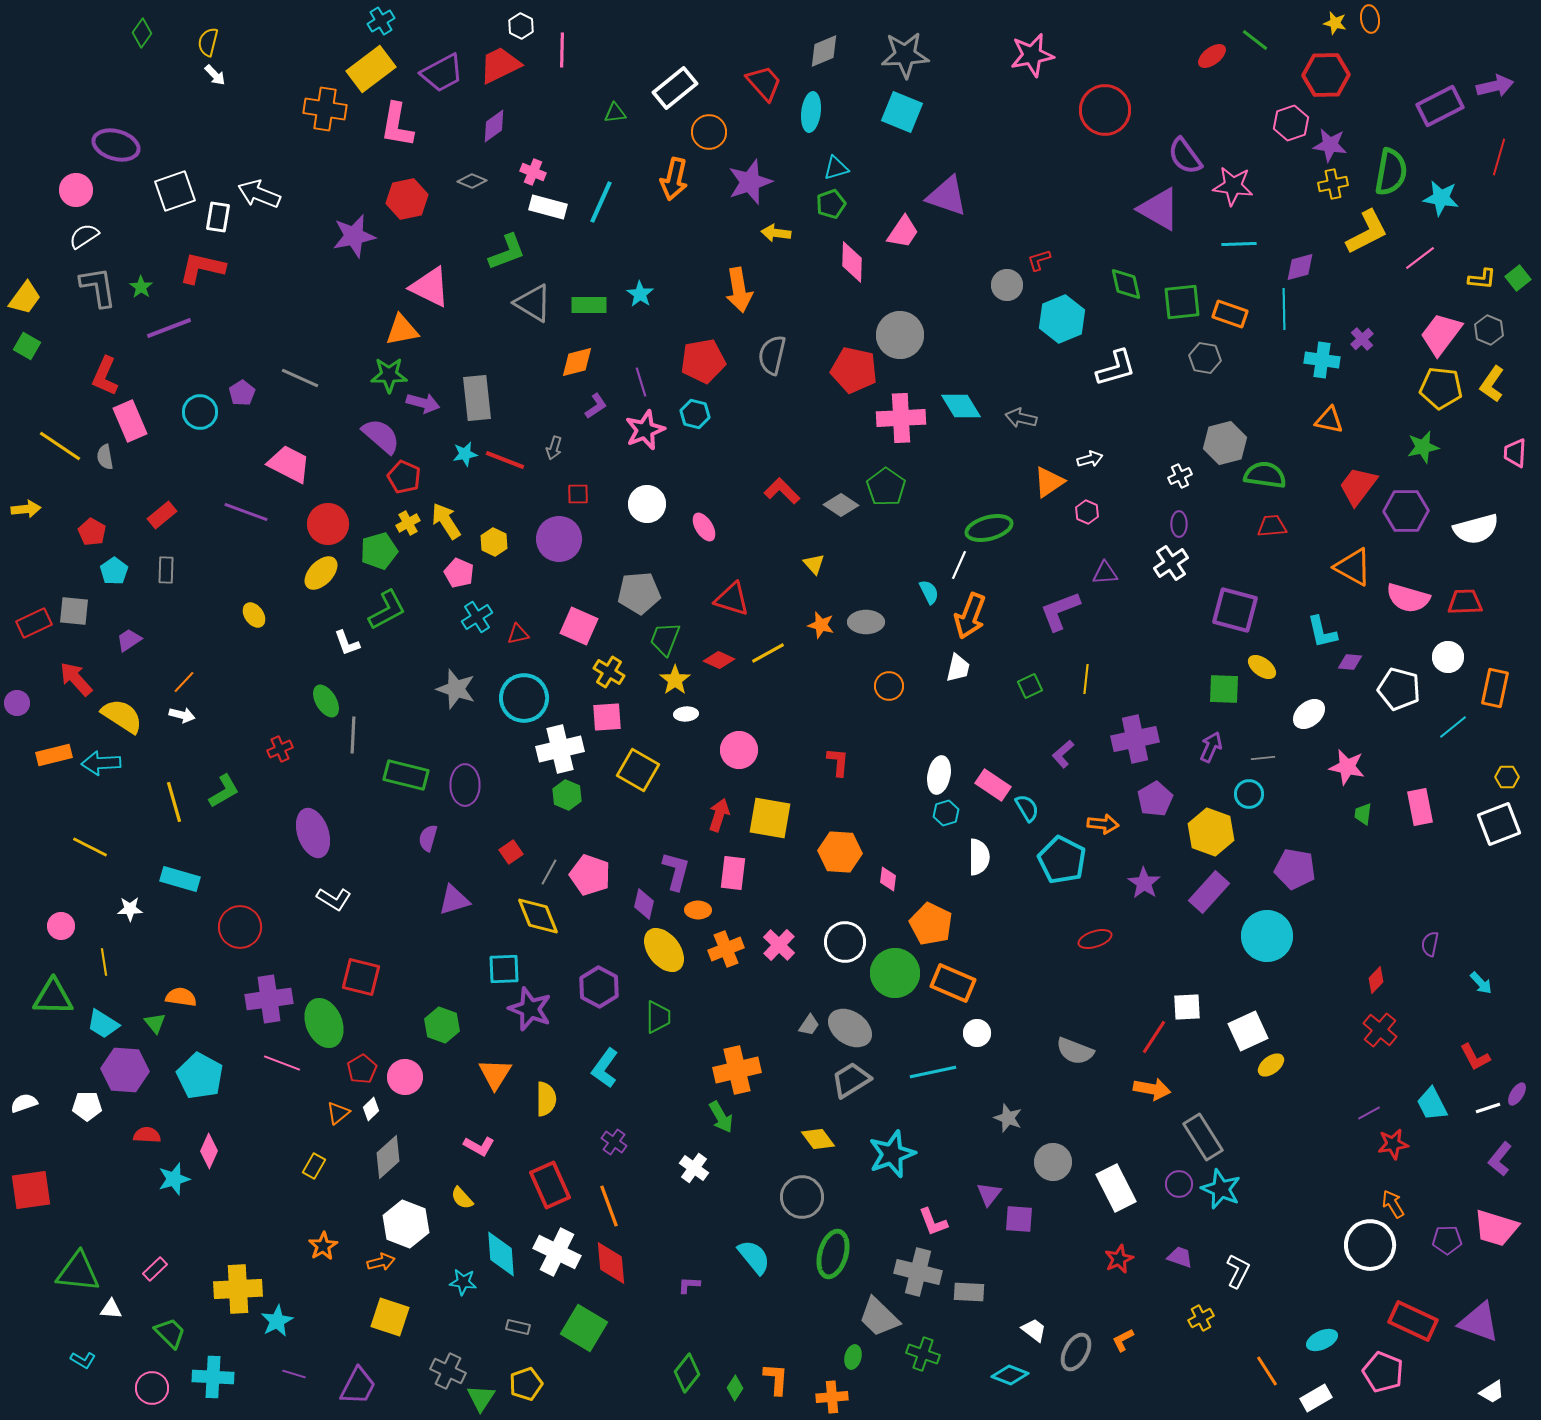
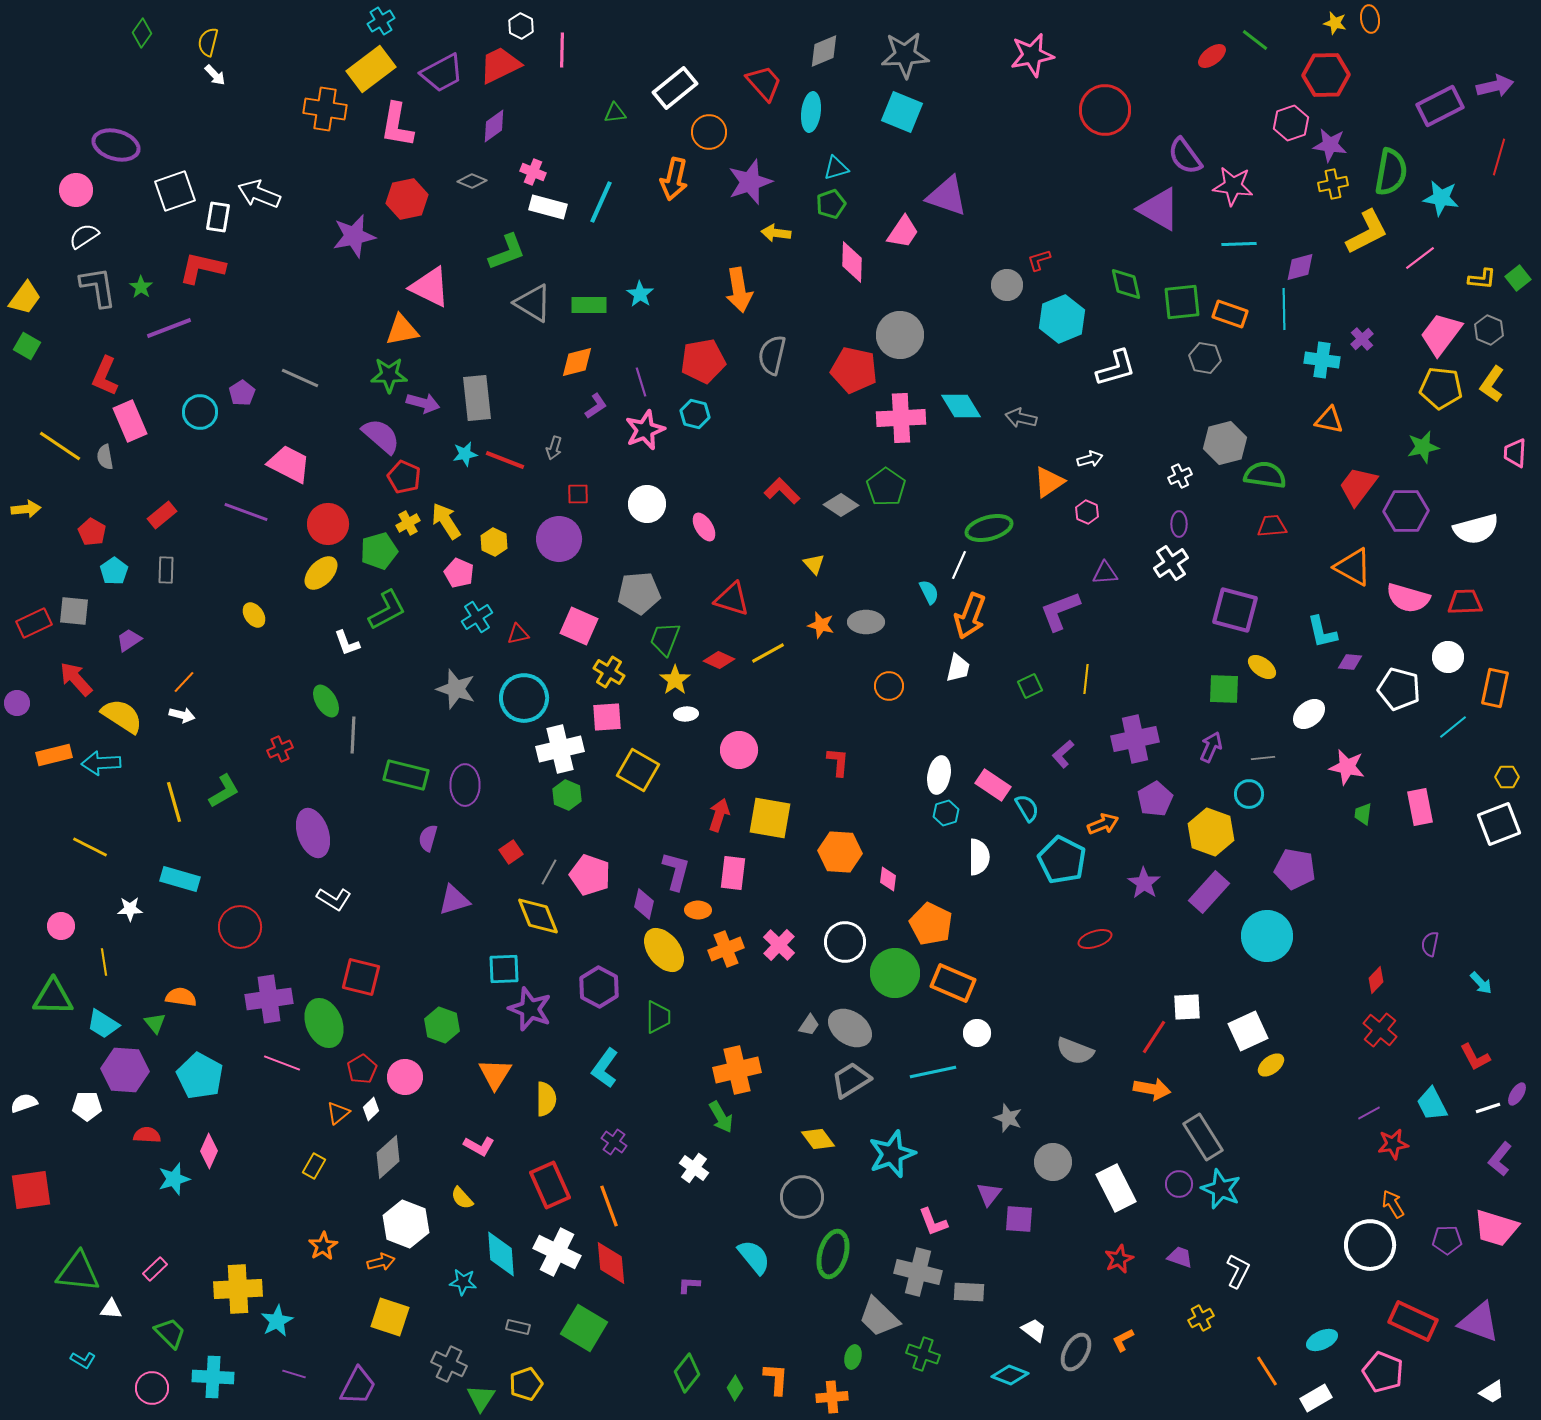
orange arrow at (1103, 824): rotated 28 degrees counterclockwise
gray cross at (448, 1371): moved 1 px right, 7 px up
